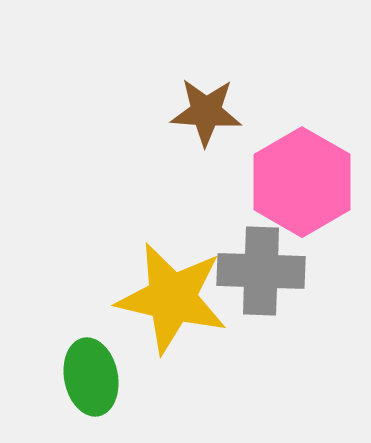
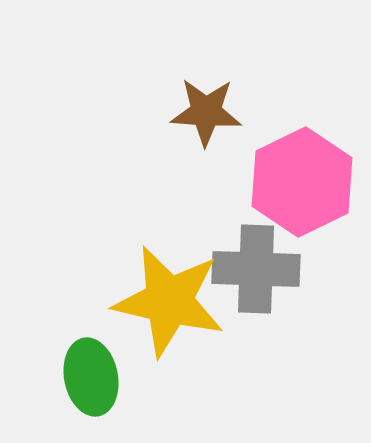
pink hexagon: rotated 4 degrees clockwise
gray cross: moved 5 px left, 2 px up
yellow star: moved 3 px left, 3 px down
